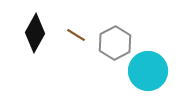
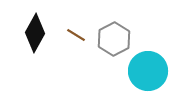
gray hexagon: moved 1 px left, 4 px up
